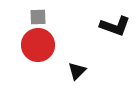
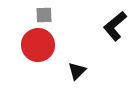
gray square: moved 6 px right, 2 px up
black L-shape: rotated 120 degrees clockwise
